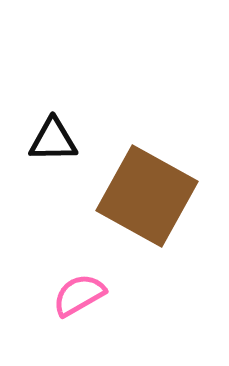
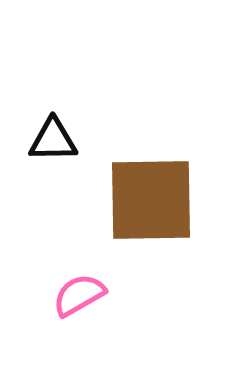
brown square: moved 4 px right, 4 px down; rotated 30 degrees counterclockwise
